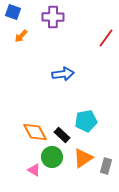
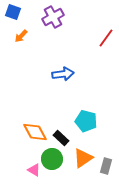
purple cross: rotated 30 degrees counterclockwise
cyan pentagon: rotated 25 degrees clockwise
black rectangle: moved 1 px left, 3 px down
green circle: moved 2 px down
